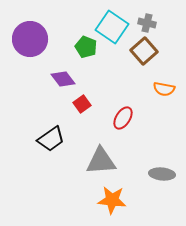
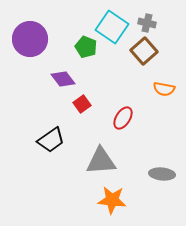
black trapezoid: moved 1 px down
